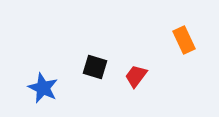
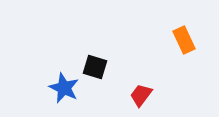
red trapezoid: moved 5 px right, 19 px down
blue star: moved 21 px right
